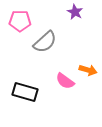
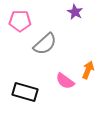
gray semicircle: moved 2 px down
orange arrow: rotated 84 degrees counterclockwise
